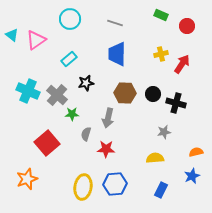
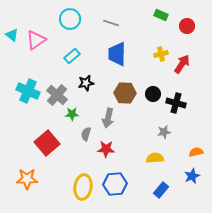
gray line: moved 4 px left
cyan rectangle: moved 3 px right, 3 px up
orange star: rotated 20 degrees clockwise
blue rectangle: rotated 14 degrees clockwise
